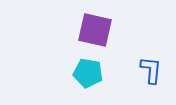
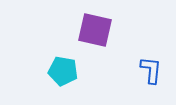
cyan pentagon: moved 25 px left, 2 px up
